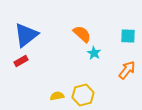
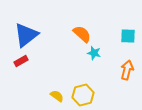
cyan star: rotated 16 degrees counterclockwise
orange arrow: rotated 24 degrees counterclockwise
yellow semicircle: rotated 48 degrees clockwise
